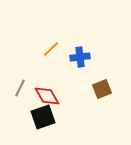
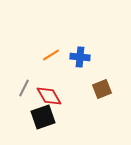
orange line: moved 6 px down; rotated 12 degrees clockwise
blue cross: rotated 12 degrees clockwise
gray line: moved 4 px right
red diamond: moved 2 px right
